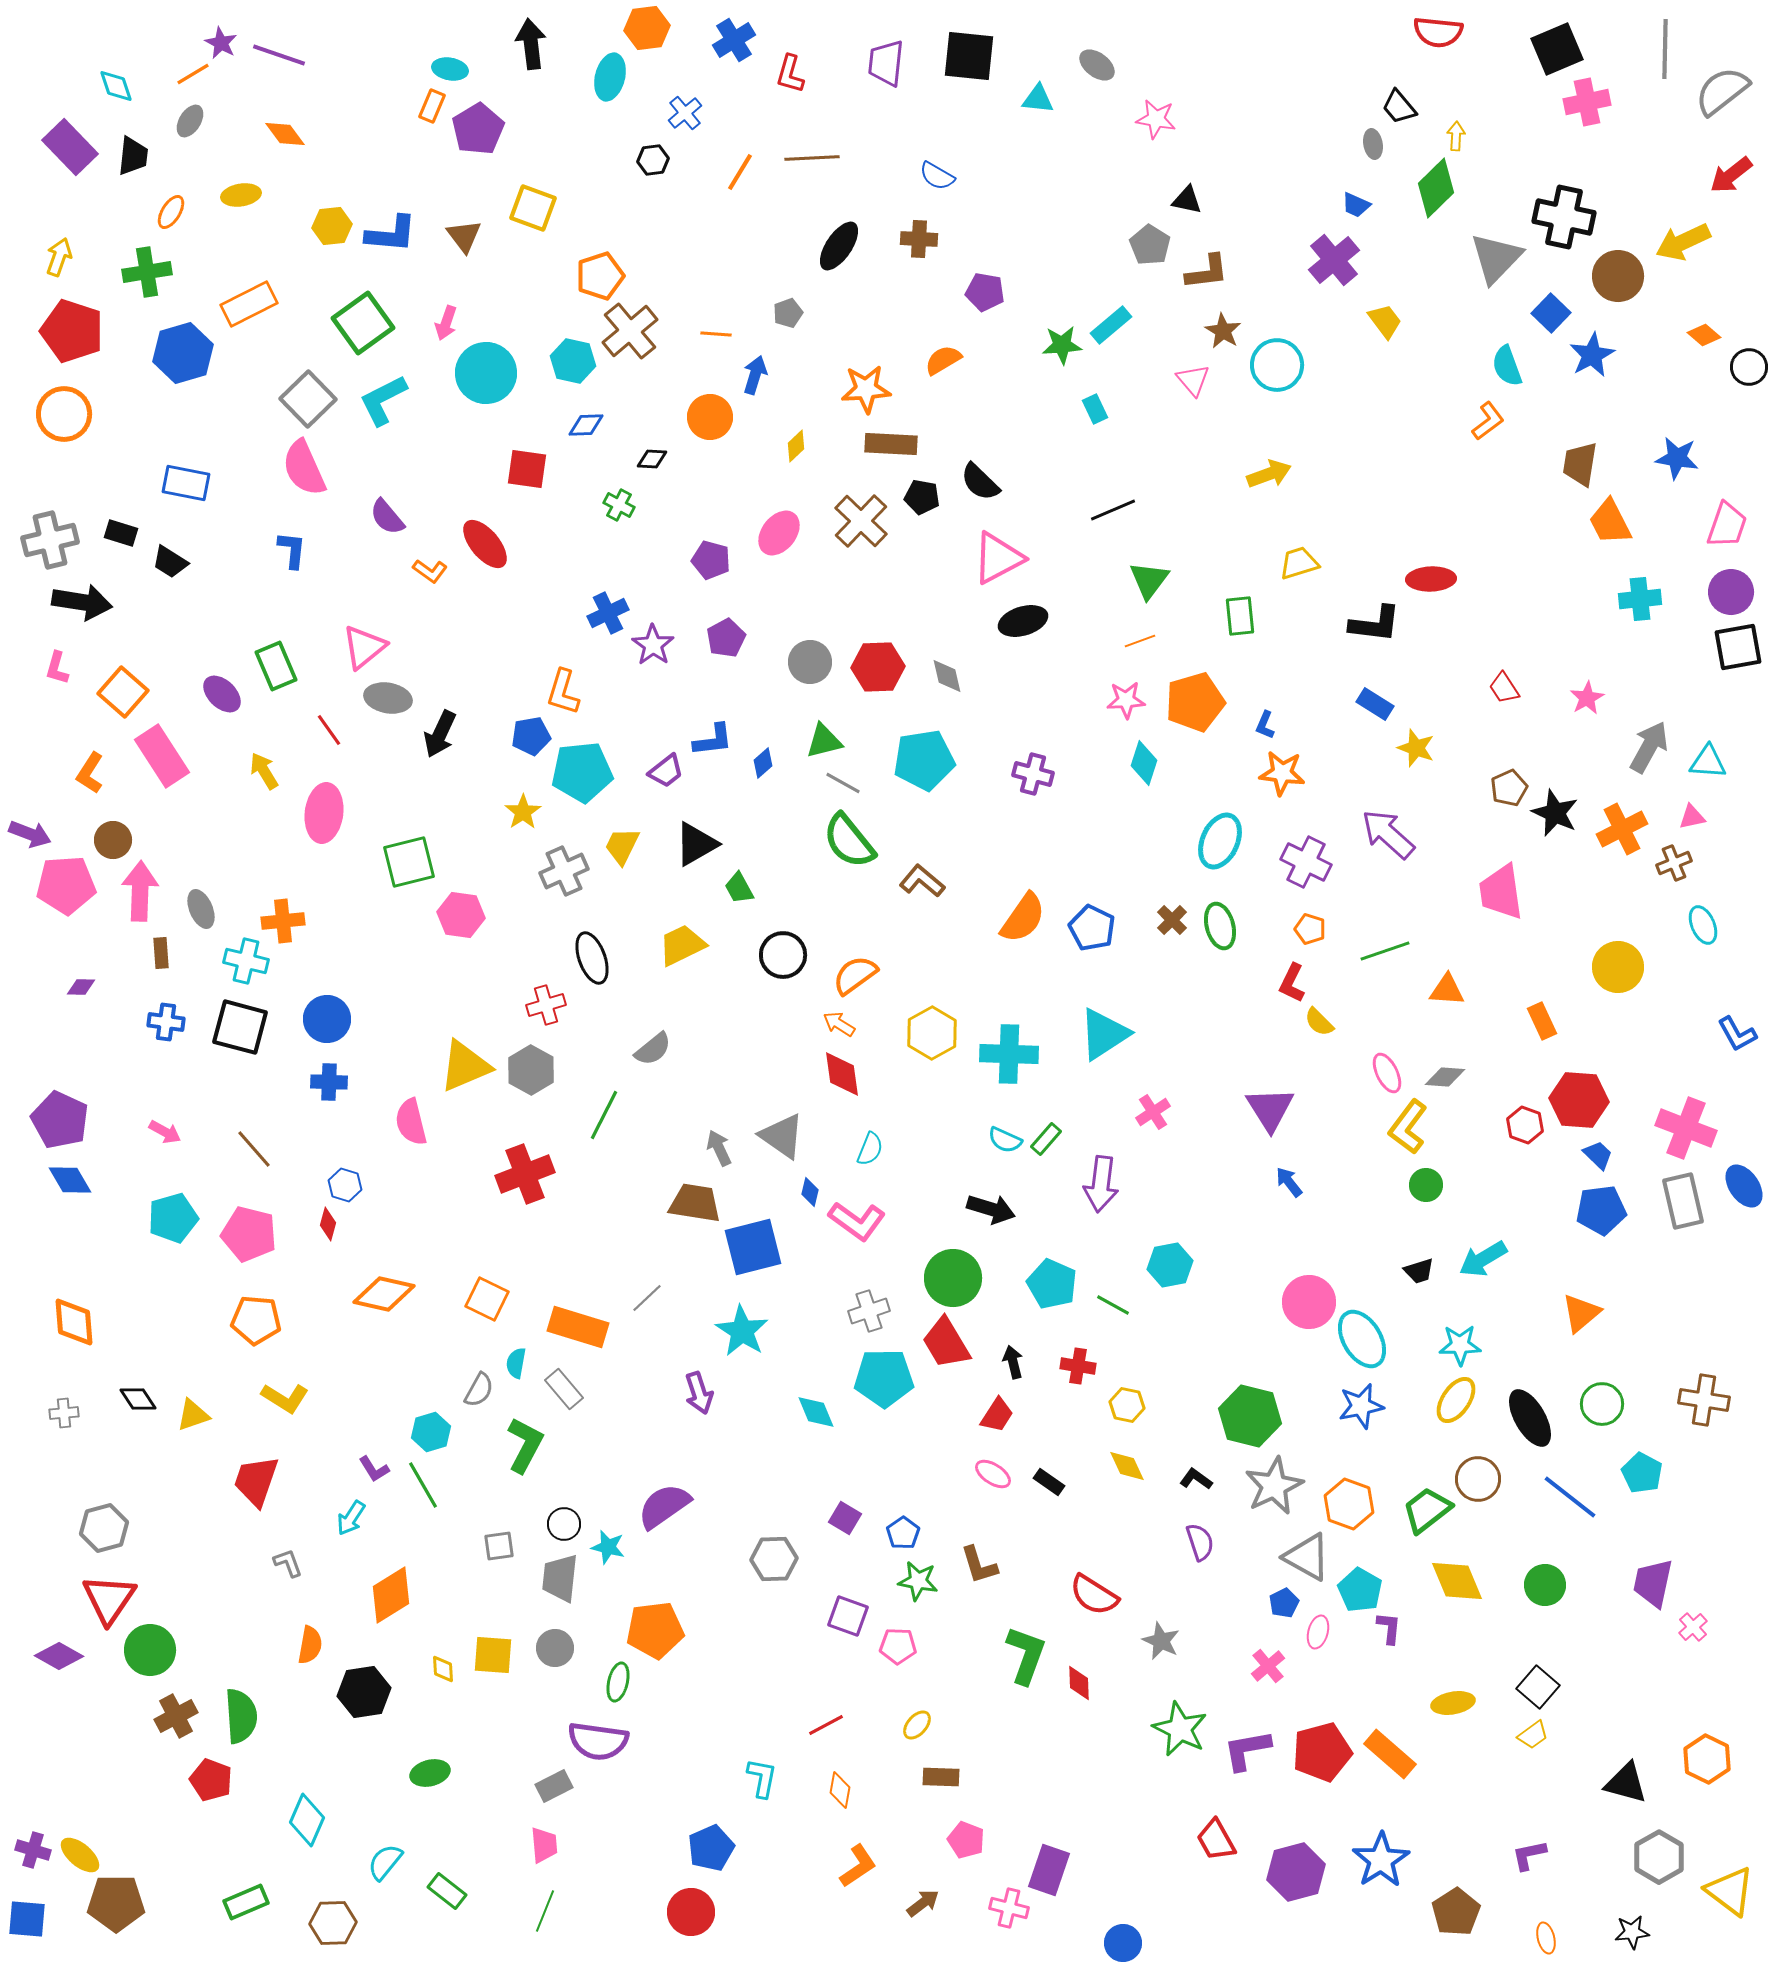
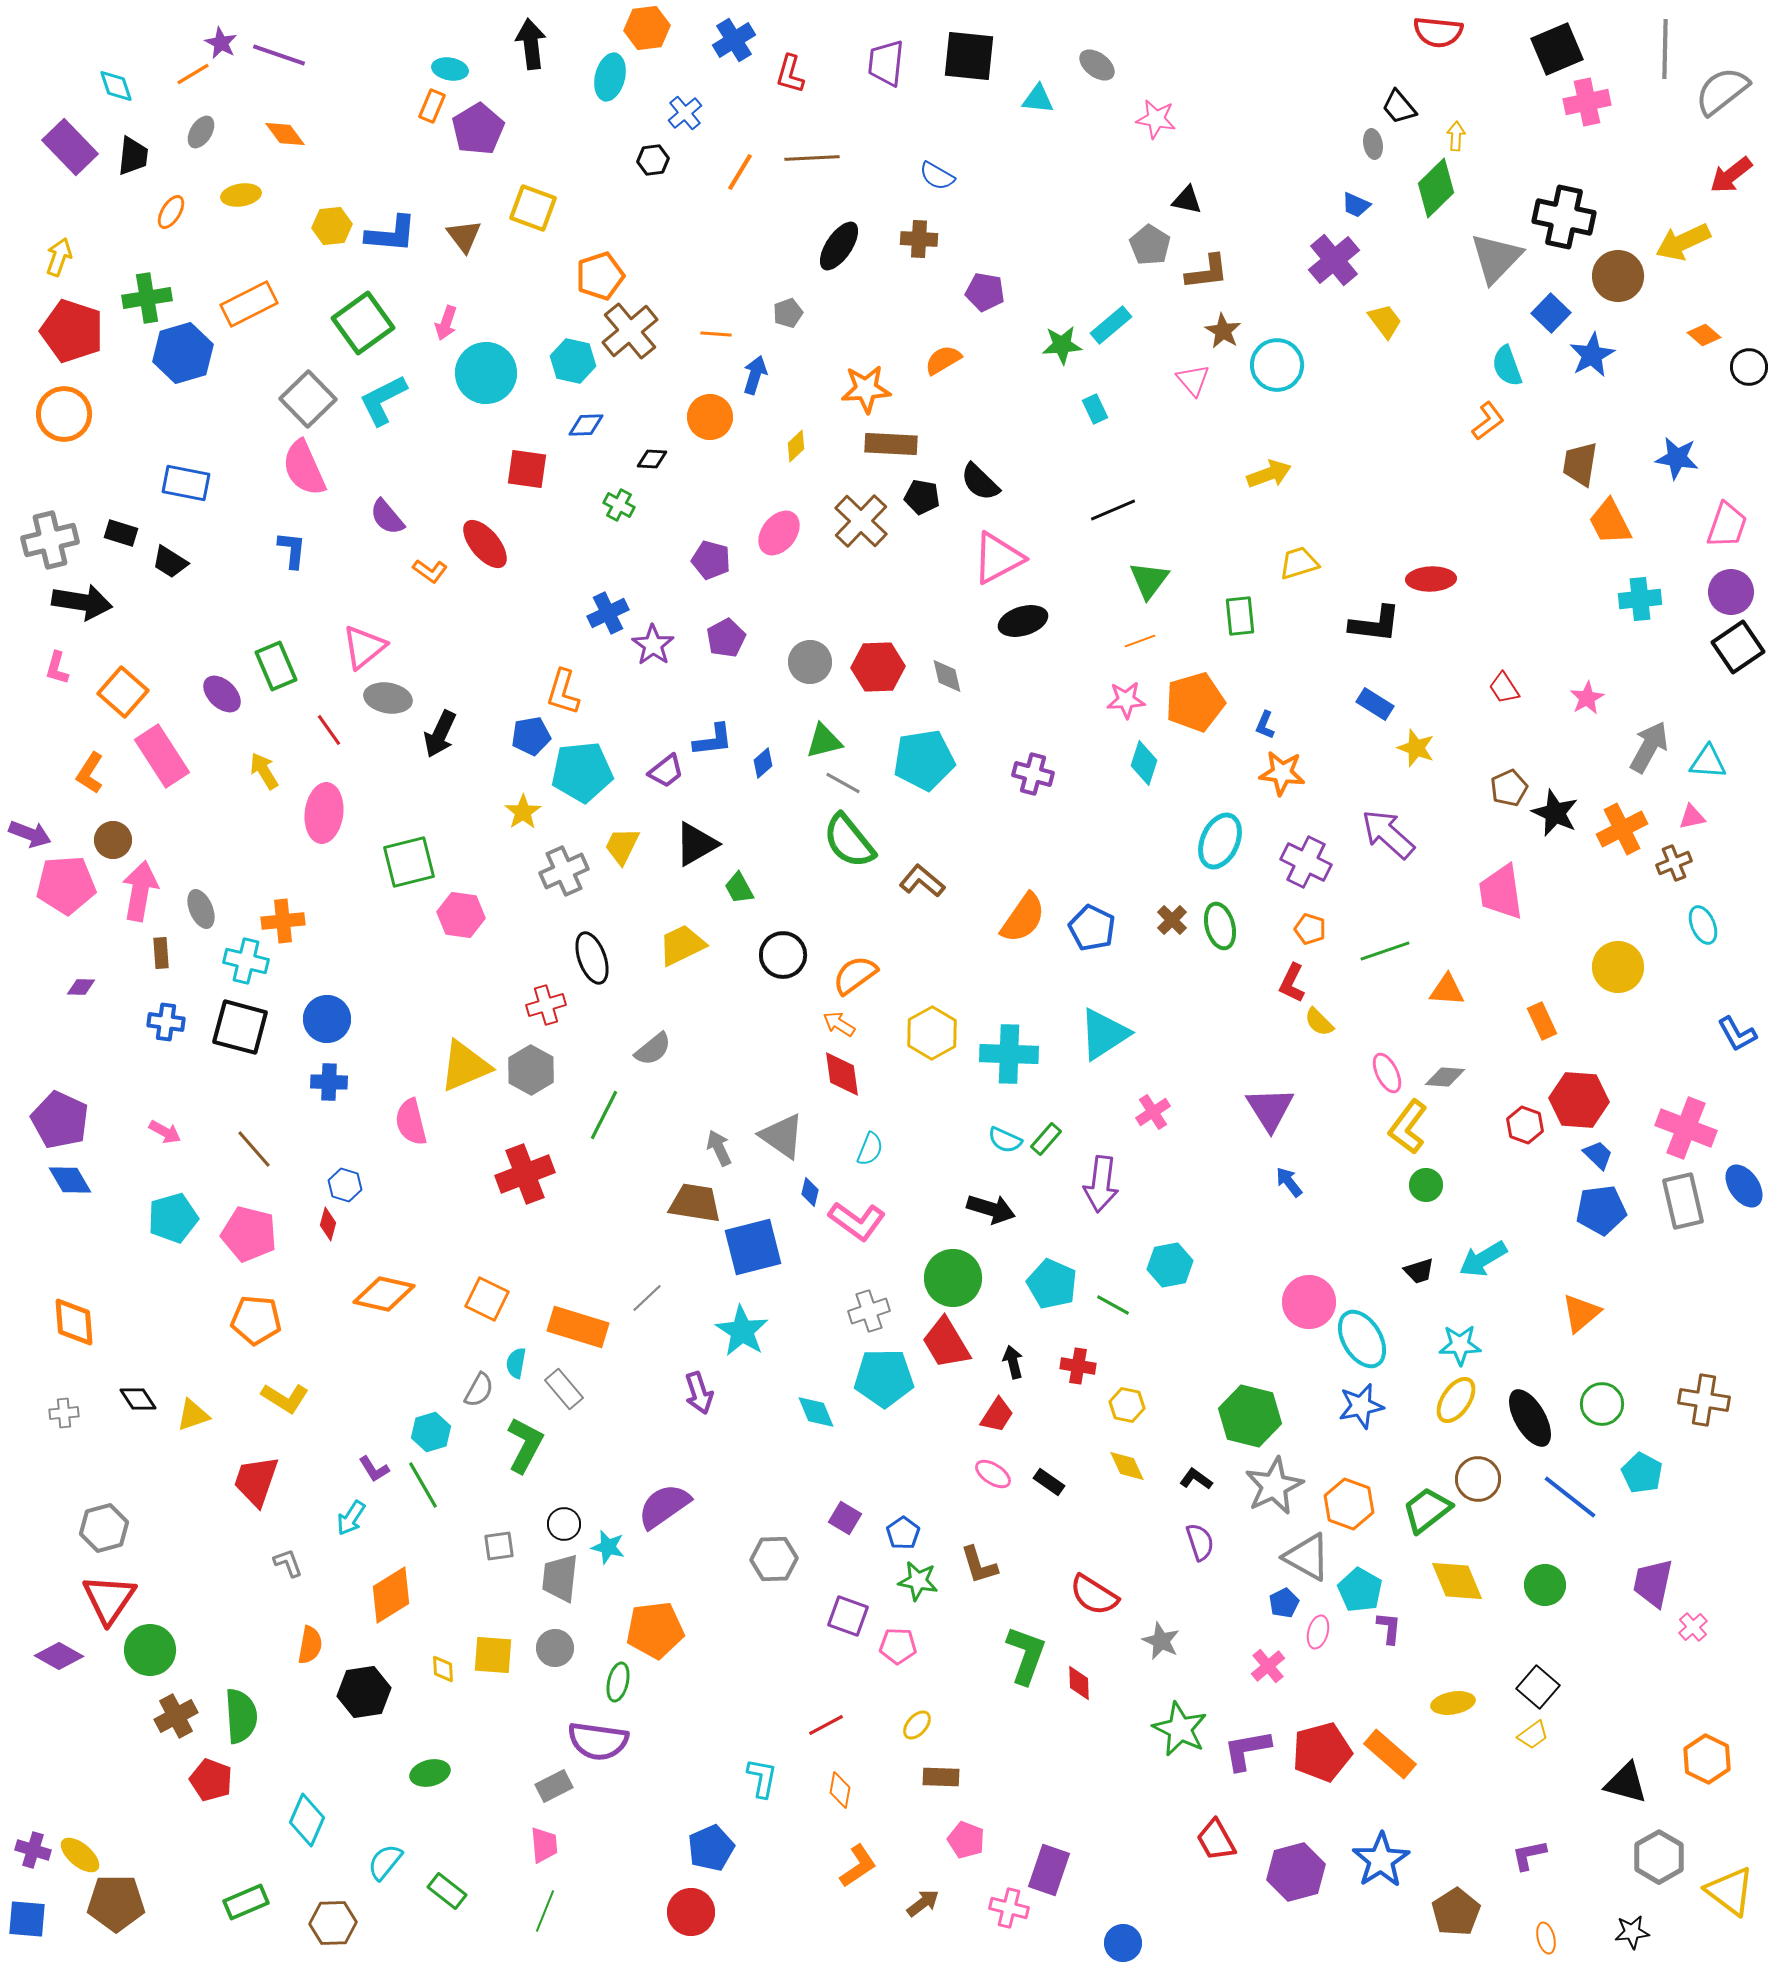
gray ellipse at (190, 121): moved 11 px right, 11 px down
green cross at (147, 272): moved 26 px down
black square at (1738, 647): rotated 24 degrees counterclockwise
pink arrow at (140, 891): rotated 8 degrees clockwise
